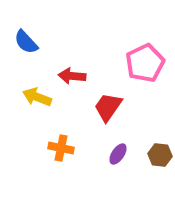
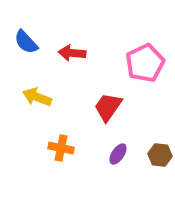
red arrow: moved 23 px up
